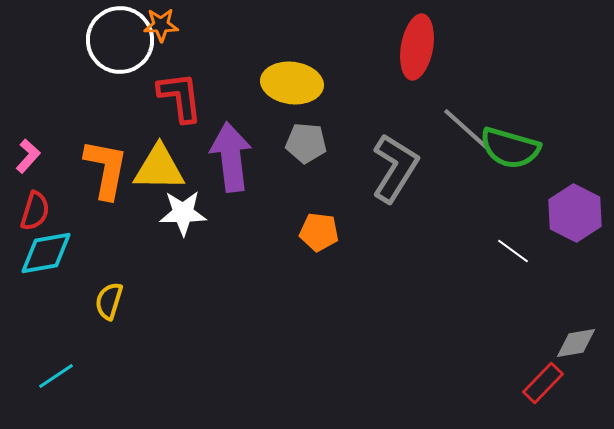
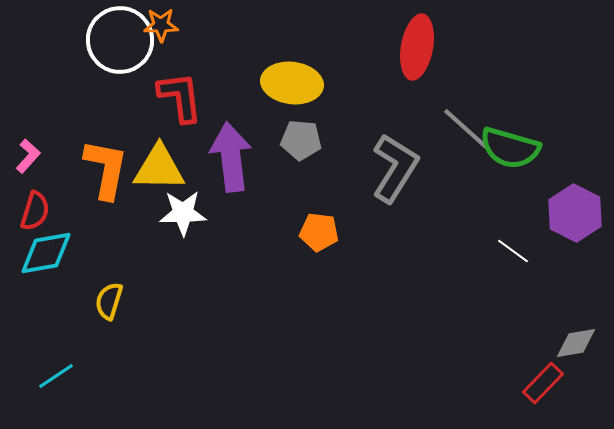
gray pentagon: moved 5 px left, 3 px up
